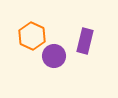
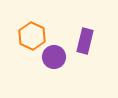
purple circle: moved 1 px down
